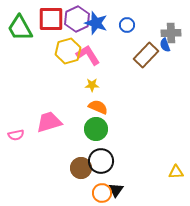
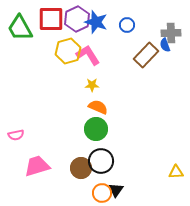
blue star: moved 1 px up
pink trapezoid: moved 12 px left, 44 px down
